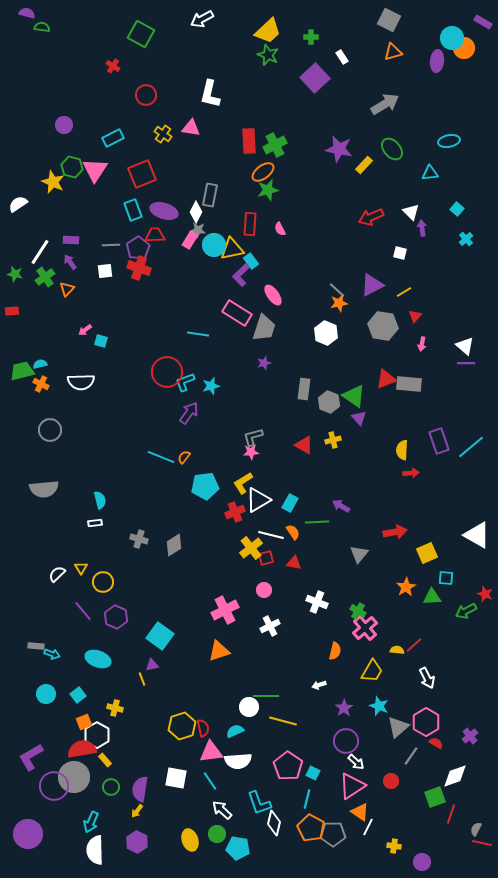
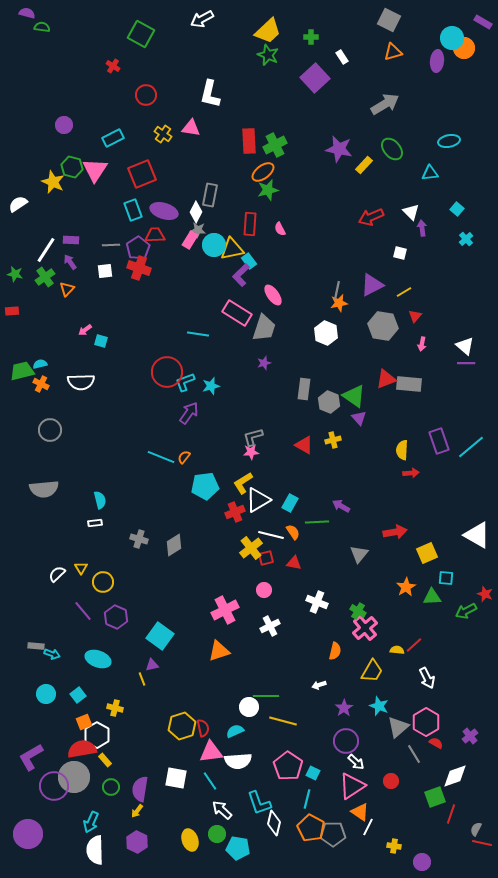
white line at (40, 252): moved 6 px right, 2 px up
cyan rectangle at (251, 261): moved 2 px left
gray line at (337, 290): rotated 60 degrees clockwise
gray line at (411, 756): moved 3 px right, 2 px up; rotated 66 degrees counterclockwise
